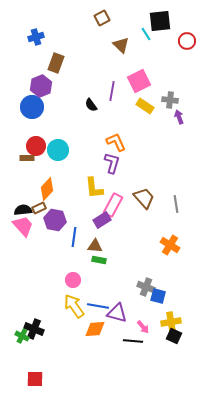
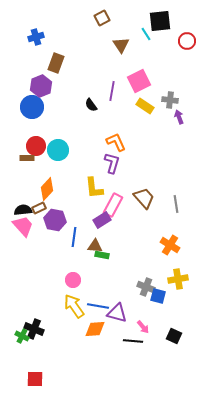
brown triangle at (121, 45): rotated 12 degrees clockwise
green rectangle at (99, 260): moved 3 px right, 5 px up
yellow cross at (171, 322): moved 7 px right, 43 px up
